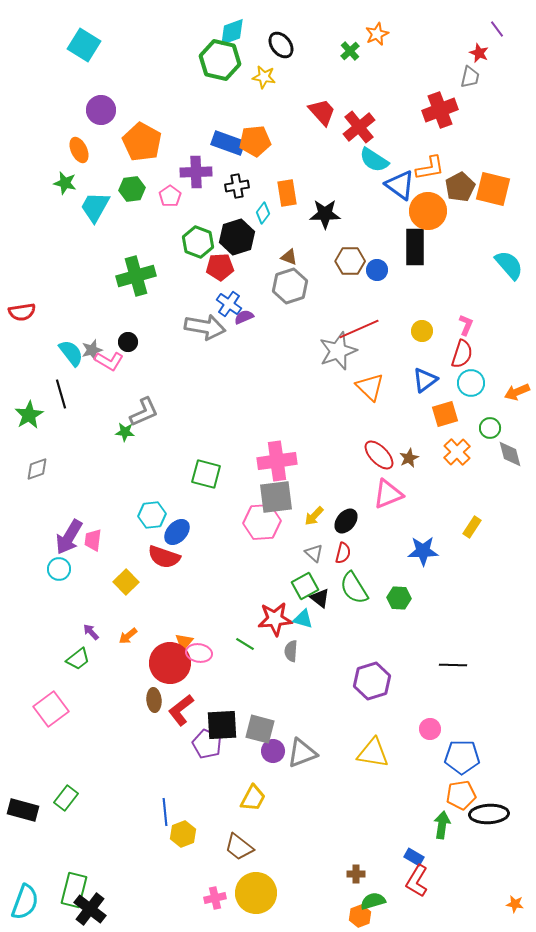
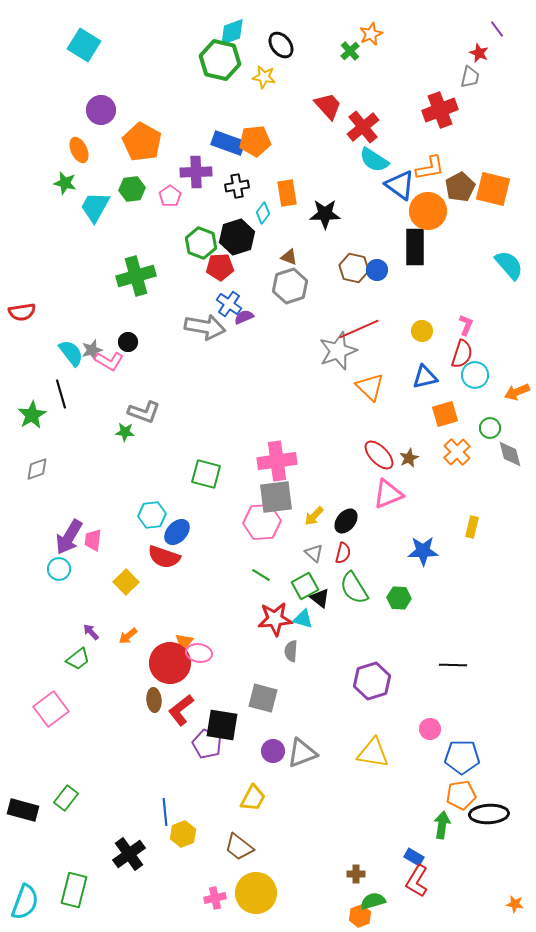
orange star at (377, 34): moved 6 px left
red trapezoid at (322, 112): moved 6 px right, 6 px up
red cross at (359, 127): moved 4 px right
green hexagon at (198, 242): moved 3 px right, 1 px down
brown hexagon at (350, 261): moved 4 px right, 7 px down; rotated 12 degrees clockwise
blue triangle at (425, 380): moved 3 px up; rotated 24 degrees clockwise
cyan circle at (471, 383): moved 4 px right, 8 px up
gray L-shape at (144, 412): rotated 44 degrees clockwise
green star at (29, 415): moved 3 px right
yellow rectangle at (472, 527): rotated 20 degrees counterclockwise
green line at (245, 644): moved 16 px right, 69 px up
black square at (222, 725): rotated 12 degrees clockwise
gray square at (260, 729): moved 3 px right, 31 px up
black cross at (90, 909): moved 39 px right, 55 px up; rotated 16 degrees clockwise
